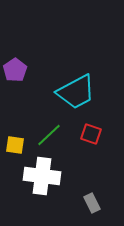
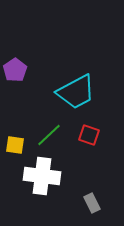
red square: moved 2 px left, 1 px down
